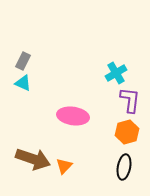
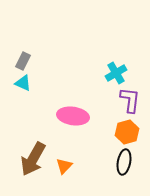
brown arrow: rotated 100 degrees clockwise
black ellipse: moved 5 px up
